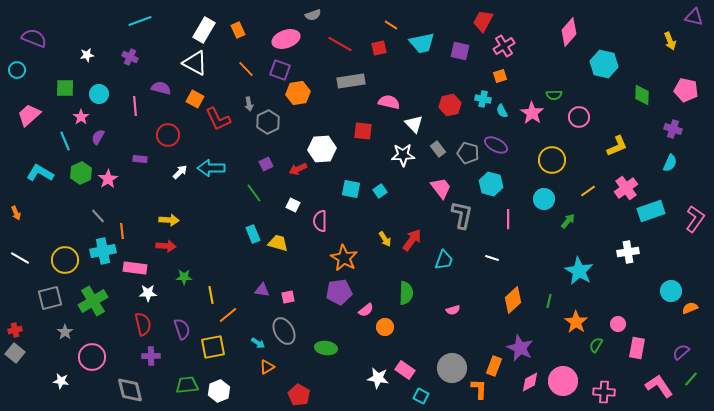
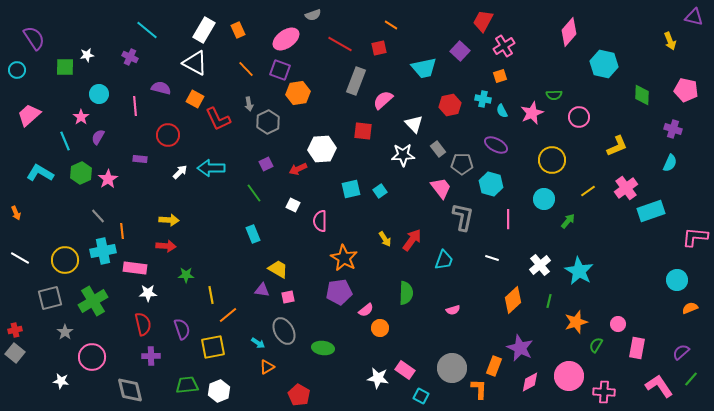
cyan line at (140, 21): moved 7 px right, 9 px down; rotated 60 degrees clockwise
purple semicircle at (34, 38): rotated 35 degrees clockwise
pink ellipse at (286, 39): rotated 16 degrees counterclockwise
cyan trapezoid at (422, 43): moved 2 px right, 25 px down
purple square at (460, 51): rotated 30 degrees clockwise
gray rectangle at (351, 81): moved 5 px right; rotated 60 degrees counterclockwise
green square at (65, 88): moved 21 px up
pink semicircle at (389, 102): moved 6 px left, 2 px up; rotated 55 degrees counterclockwise
pink star at (532, 113): rotated 15 degrees clockwise
gray pentagon at (468, 153): moved 6 px left, 11 px down; rotated 15 degrees counterclockwise
cyan square at (351, 189): rotated 24 degrees counterclockwise
gray L-shape at (462, 215): moved 1 px right, 2 px down
pink L-shape at (695, 219): moved 18 px down; rotated 120 degrees counterclockwise
yellow trapezoid at (278, 243): moved 26 px down; rotated 15 degrees clockwise
white cross at (628, 252): moved 88 px left, 13 px down; rotated 30 degrees counterclockwise
green star at (184, 277): moved 2 px right, 2 px up
cyan circle at (671, 291): moved 6 px right, 11 px up
orange star at (576, 322): rotated 20 degrees clockwise
orange circle at (385, 327): moved 5 px left, 1 px down
green ellipse at (326, 348): moved 3 px left
pink circle at (563, 381): moved 6 px right, 5 px up
